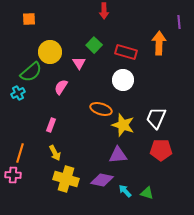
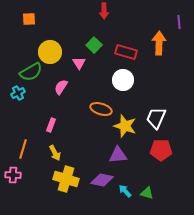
green semicircle: rotated 10 degrees clockwise
yellow star: moved 2 px right, 1 px down
orange line: moved 3 px right, 4 px up
